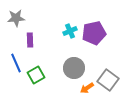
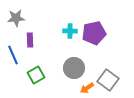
cyan cross: rotated 24 degrees clockwise
blue line: moved 3 px left, 8 px up
